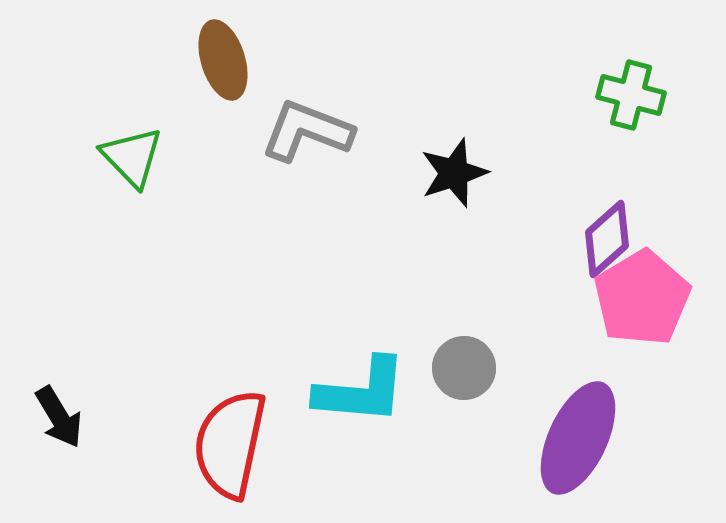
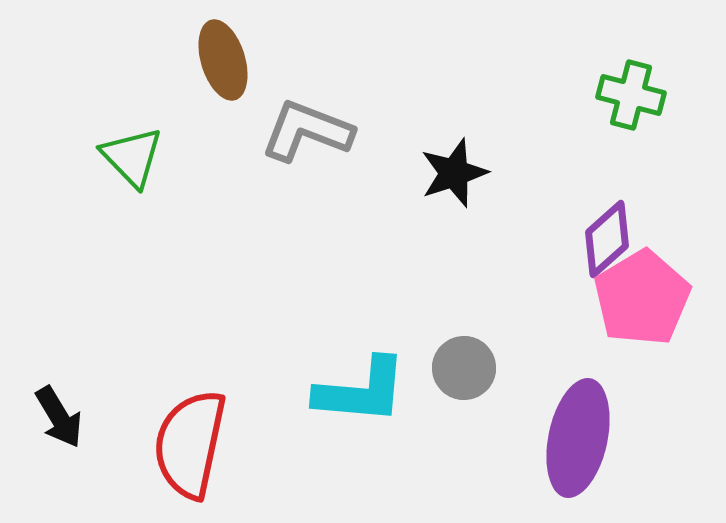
purple ellipse: rotated 13 degrees counterclockwise
red semicircle: moved 40 px left
